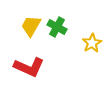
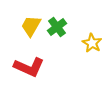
green cross: rotated 24 degrees clockwise
yellow star: rotated 12 degrees counterclockwise
